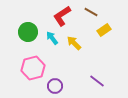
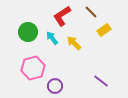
brown line: rotated 16 degrees clockwise
purple line: moved 4 px right
